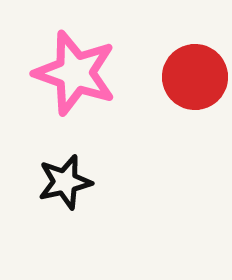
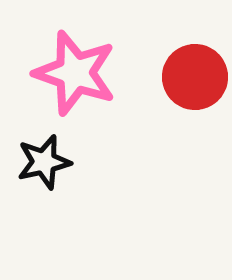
black star: moved 21 px left, 20 px up
